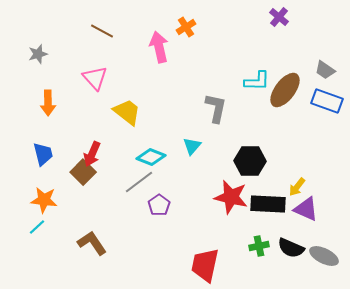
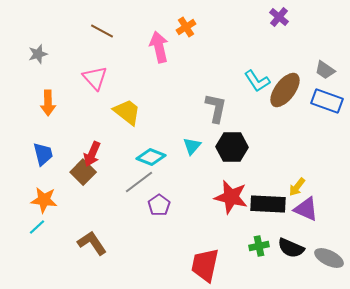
cyan L-shape: rotated 56 degrees clockwise
black hexagon: moved 18 px left, 14 px up
gray ellipse: moved 5 px right, 2 px down
